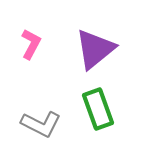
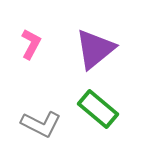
green rectangle: rotated 30 degrees counterclockwise
